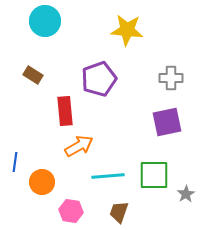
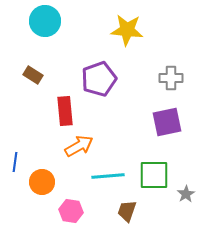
brown trapezoid: moved 8 px right, 1 px up
